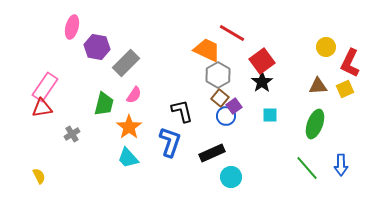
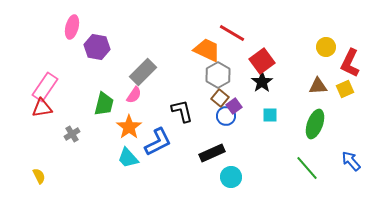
gray rectangle: moved 17 px right, 9 px down
blue L-shape: moved 12 px left; rotated 44 degrees clockwise
blue arrow: moved 10 px right, 4 px up; rotated 140 degrees clockwise
